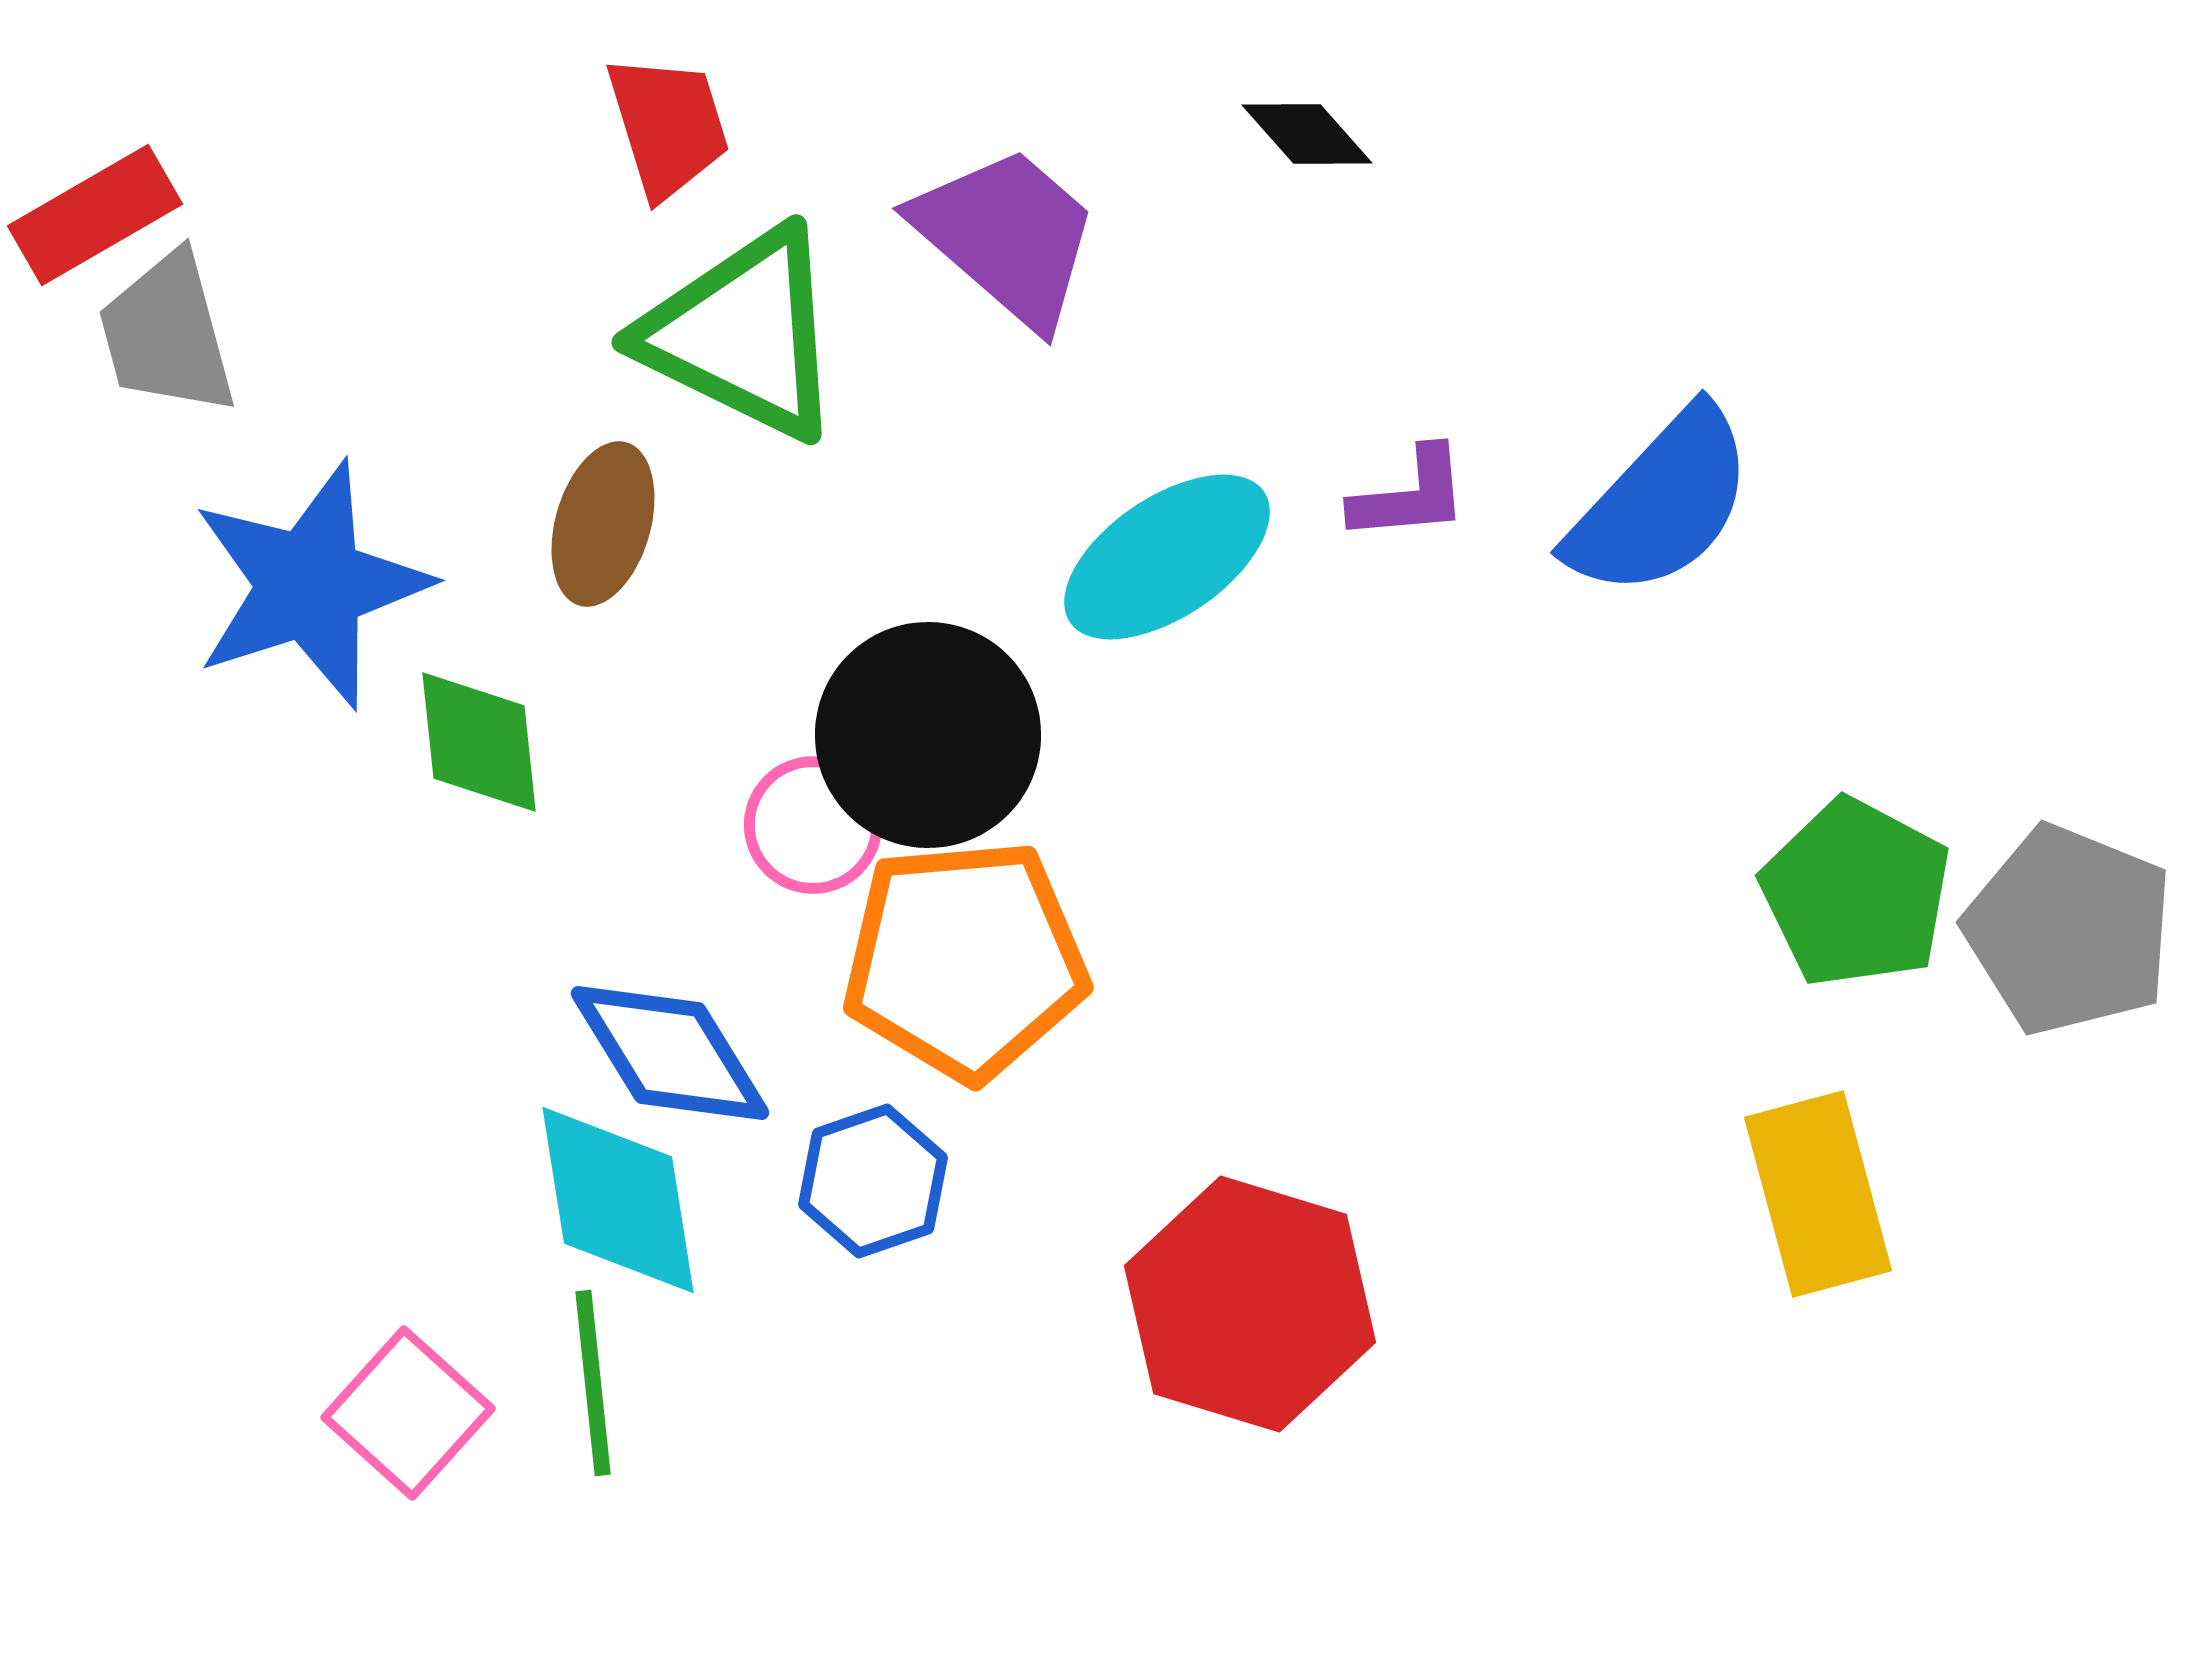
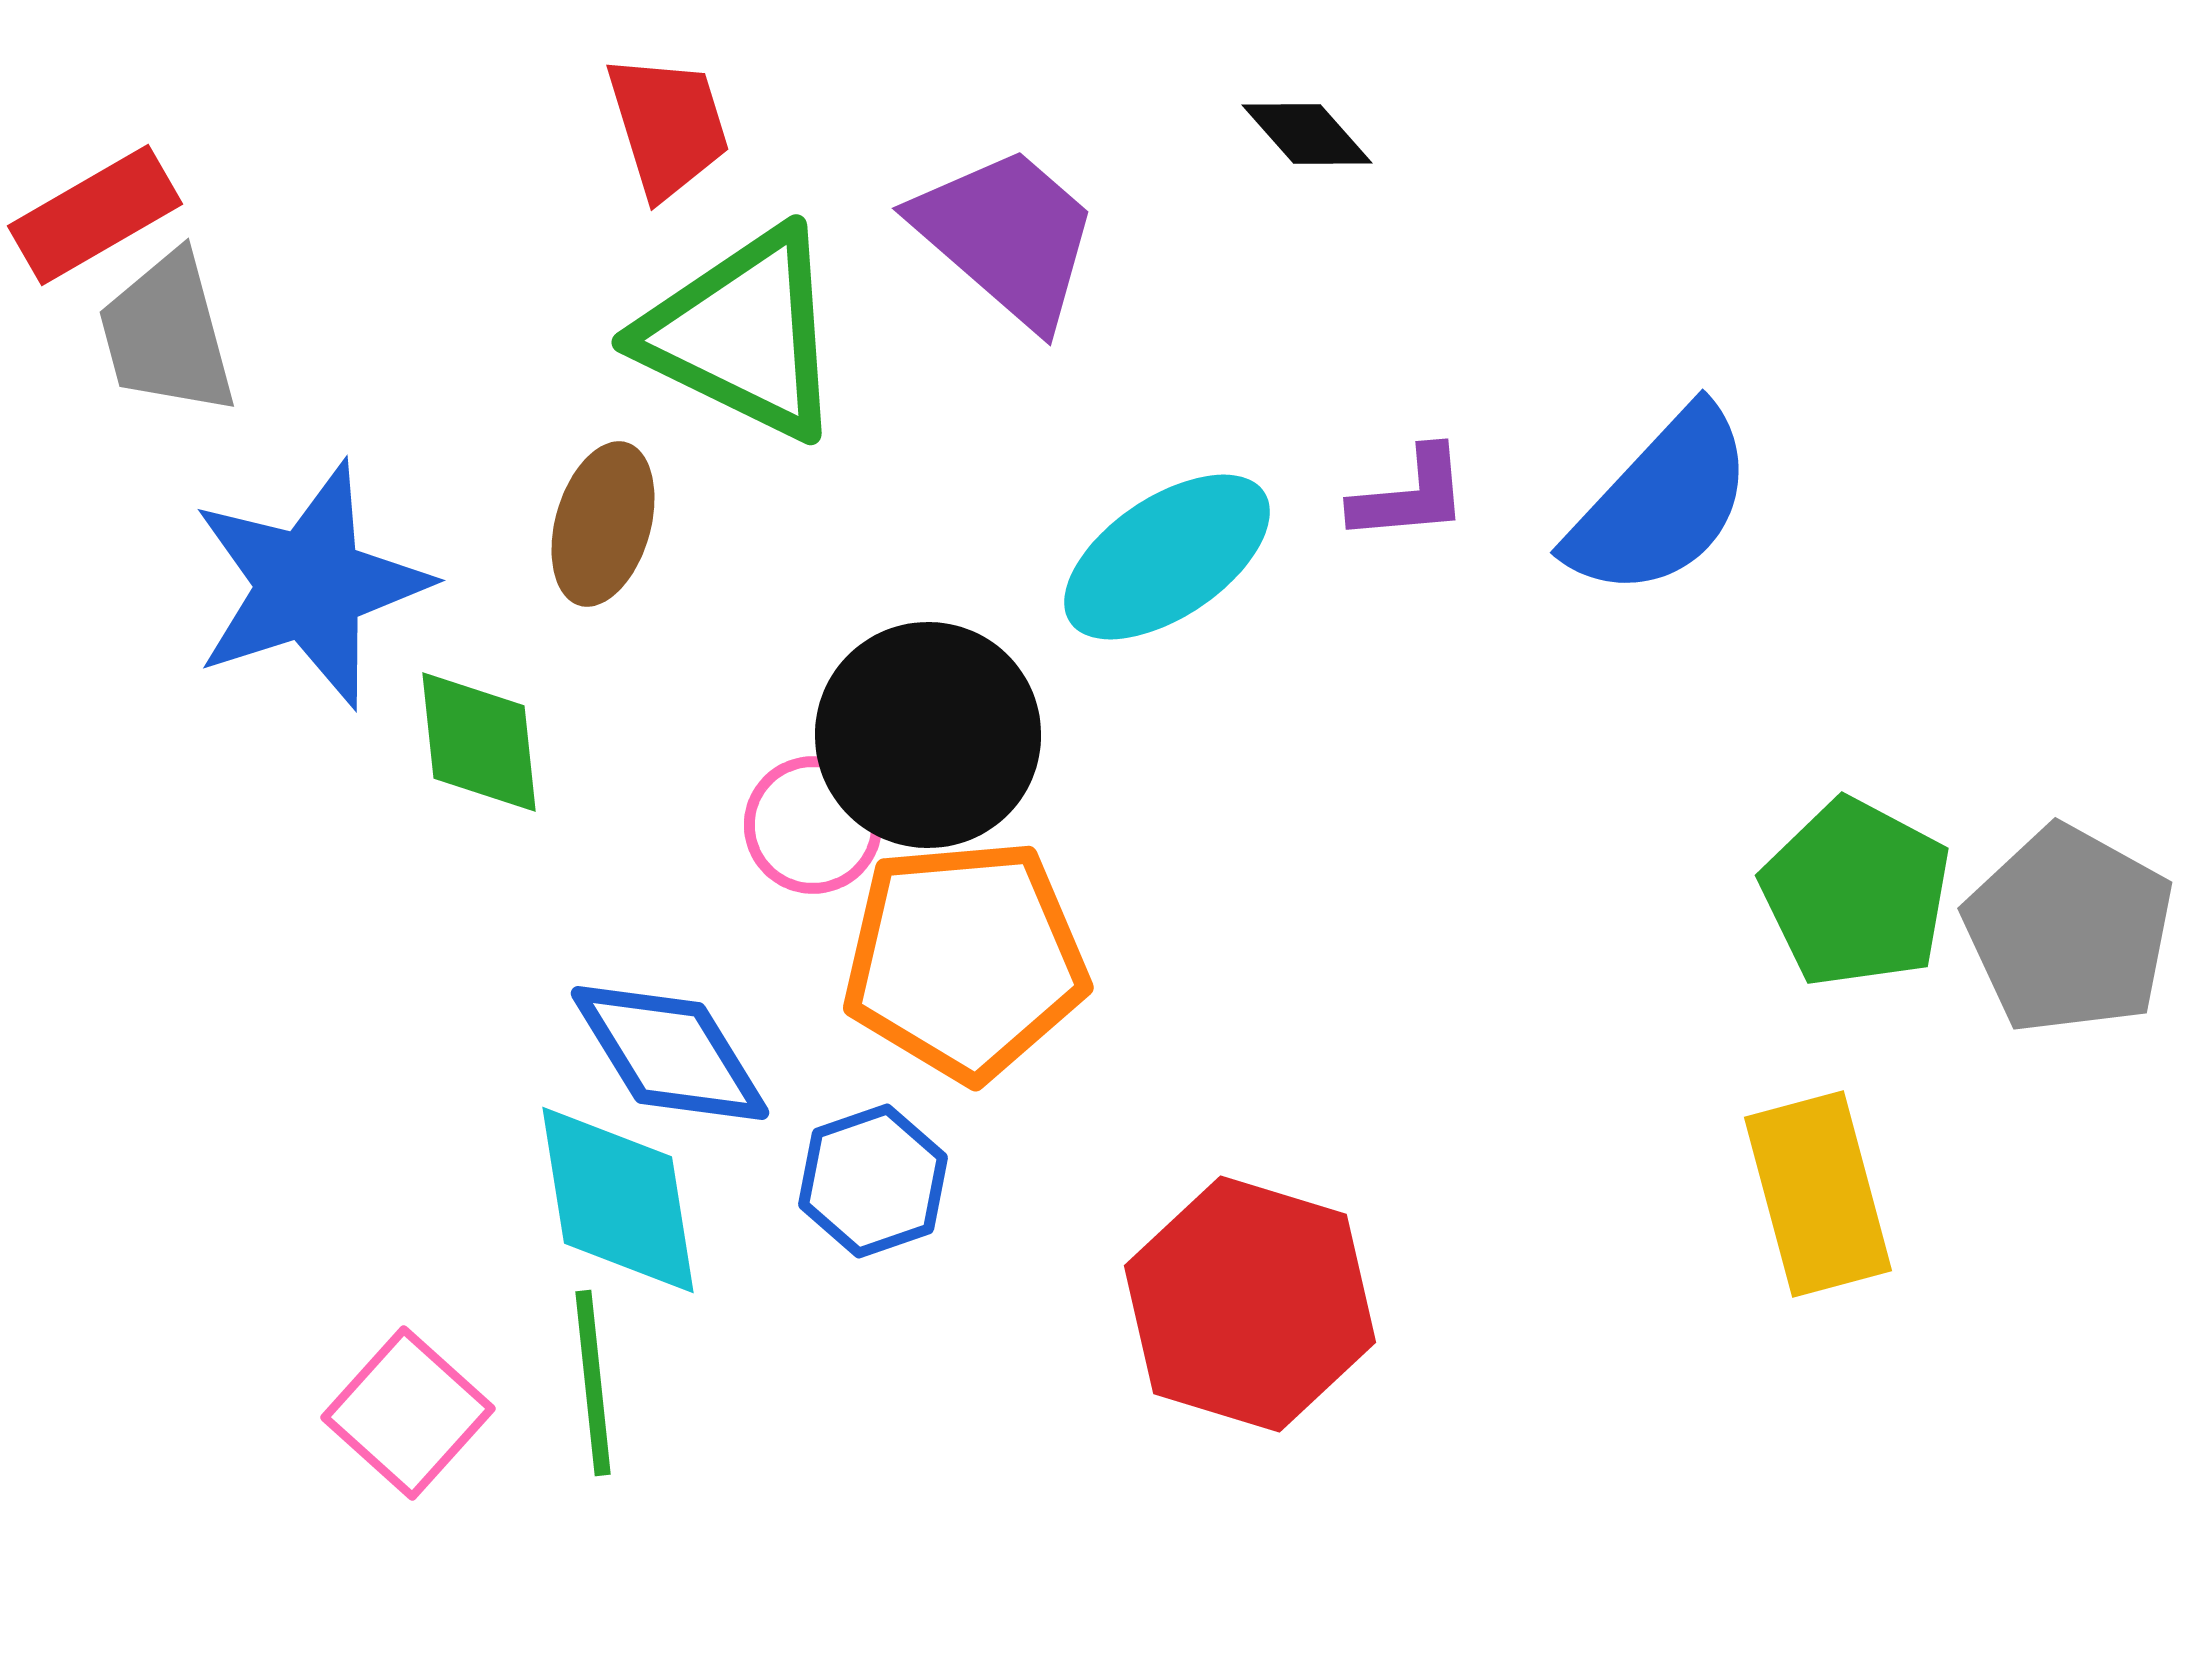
gray pentagon: rotated 7 degrees clockwise
